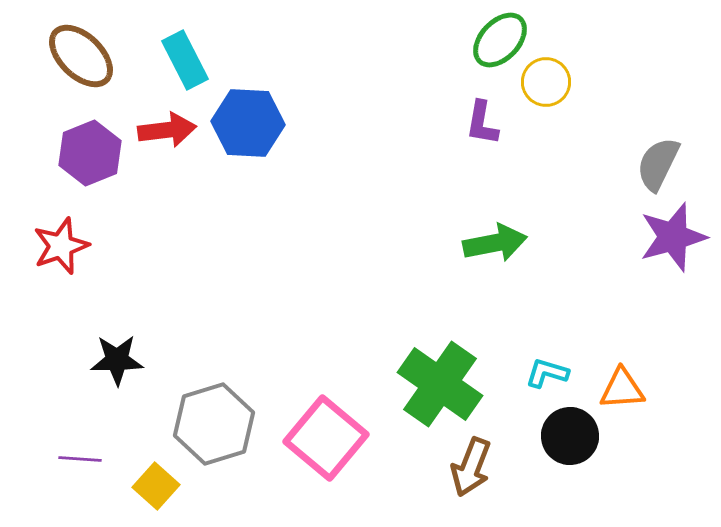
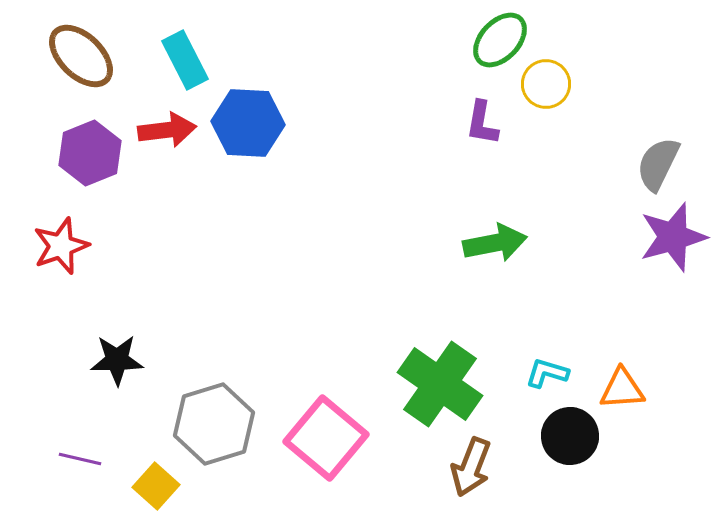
yellow circle: moved 2 px down
purple line: rotated 9 degrees clockwise
